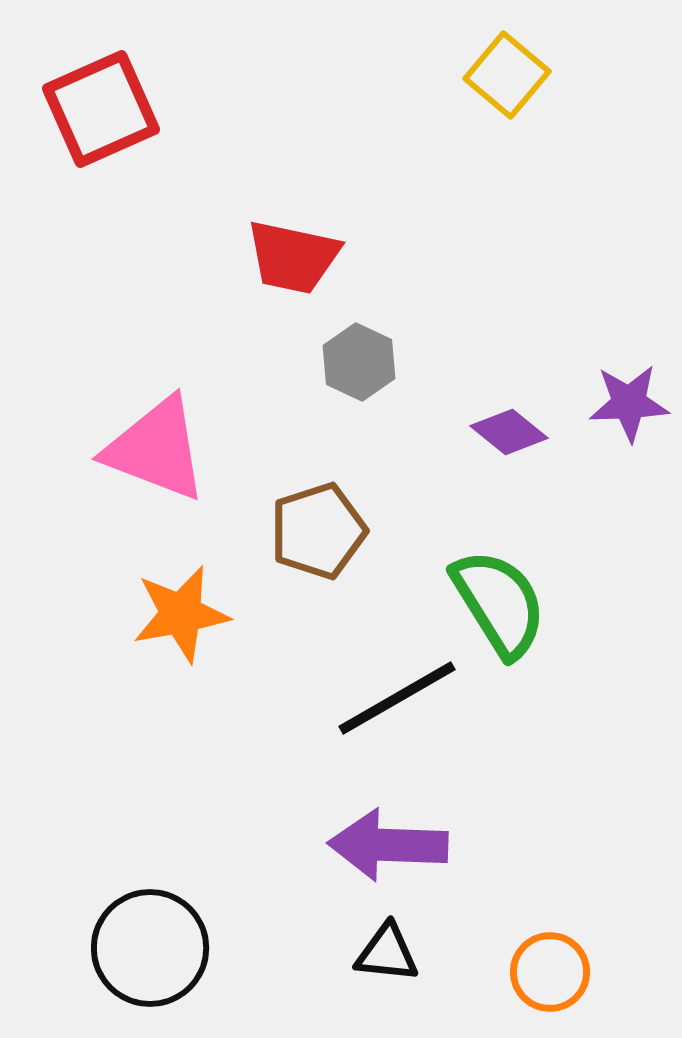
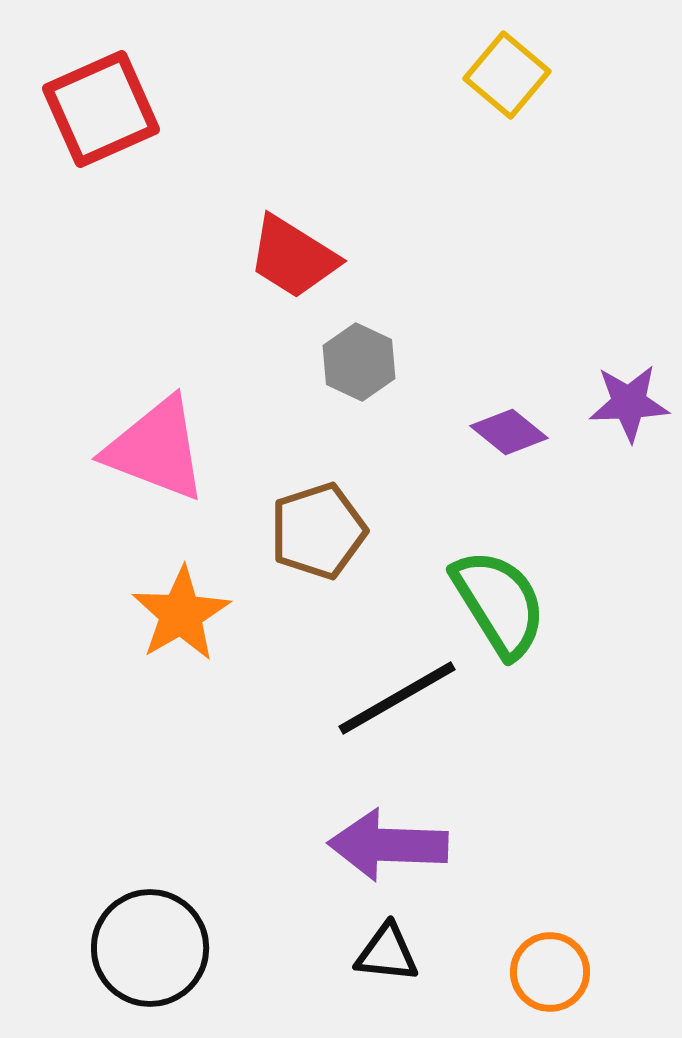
red trapezoid: rotated 20 degrees clockwise
orange star: rotated 20 degrees counterclockwise
